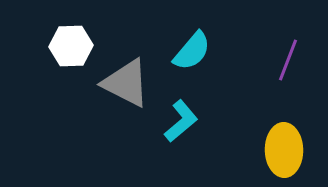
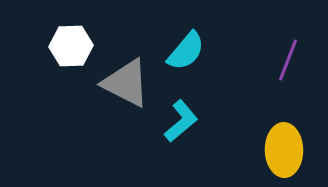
cyan semicircle: moved 6 px left
